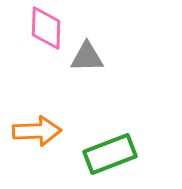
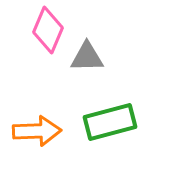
pink diamond: moved 2 px right, 2 px down; rotated 21 degrees clockwise
green rectangle: moved 32 px up; rotated 6 degrees clockwise
